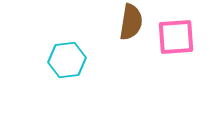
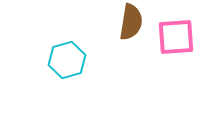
cyan hexagon: rotated 9 degrees counterclockwise
